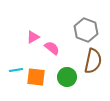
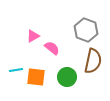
pink triangle: moved 1 px up
